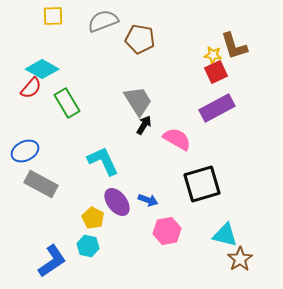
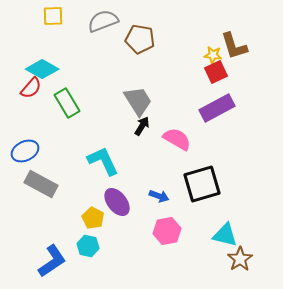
black arrow: moved 2 px left, 1 px down
blue arrow: moved 11 px right, 4 px up
